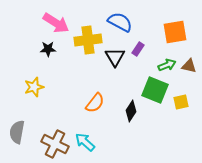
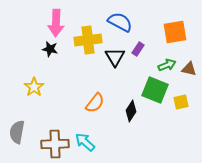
pink arrow: rotated 60 degrees clockwise
black star: moved 2 px right; rotated 14 degrees clockwise
brown triangle: moved 3 px down
yellow star: rotated 18 degrees counterclockwise
brown cross: rotated 28 degrees counterclockwise
